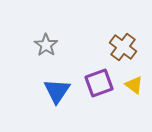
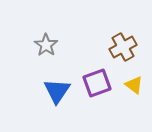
brown cross: rotated 24 degrees clockwise
purple square: moved 2 px left
